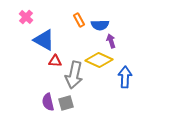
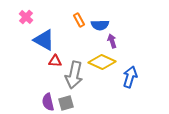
purple arrow: moved 1 px right
yellow diamond: moved 3 px right, 2 px down
blue arrow: moved 5 px right; rotated 15 degrees clockwise
